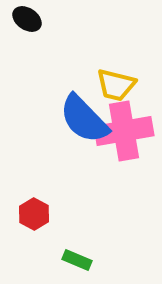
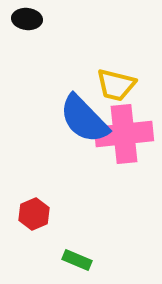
black ellipse: rotated 28 degrees counterclockwise
pink cross: moved 3 px down; rotated 4 degrees clockwise
red hexagon: rotated 8 degrees clockwise
